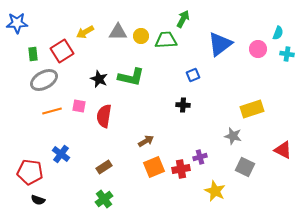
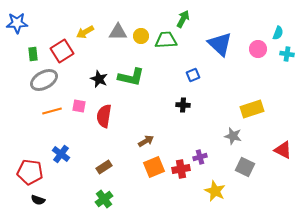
blue triangle: rotated 40 degrees counterclockwise
